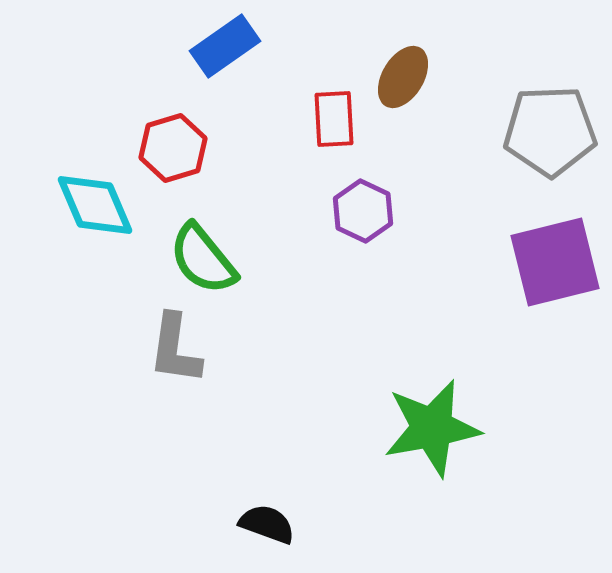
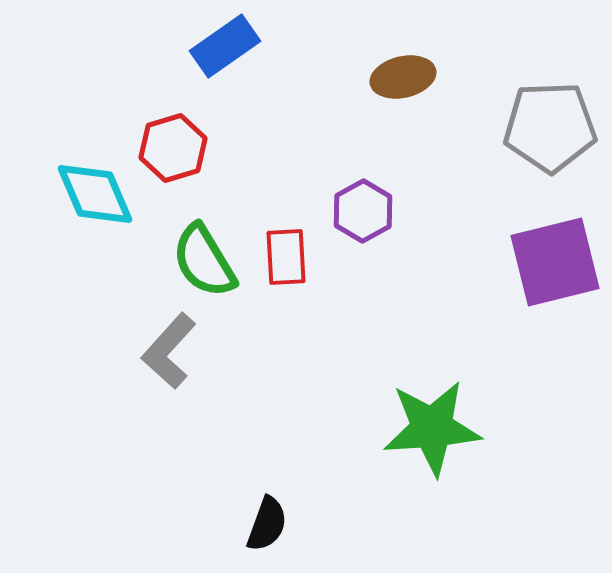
brown ellipse: rotated 46 degrees clockwise
red rectangle: moved 48 px left, 138 px down
gray pentagon: moved 4 px up
cyan diamond: moved 11 px up
purple hexagon: rotated 6 degrees clockwise
green semicircle: moved 1 px right, 2 px down; rotated 8 degrees clockwise
gray L-shape: moved 6 px left, 2 px down; rotated 34 degrees clockwise
green star: rotated 6 degrees clockwise
black semicircle: rotated 90 degrees clockwise
